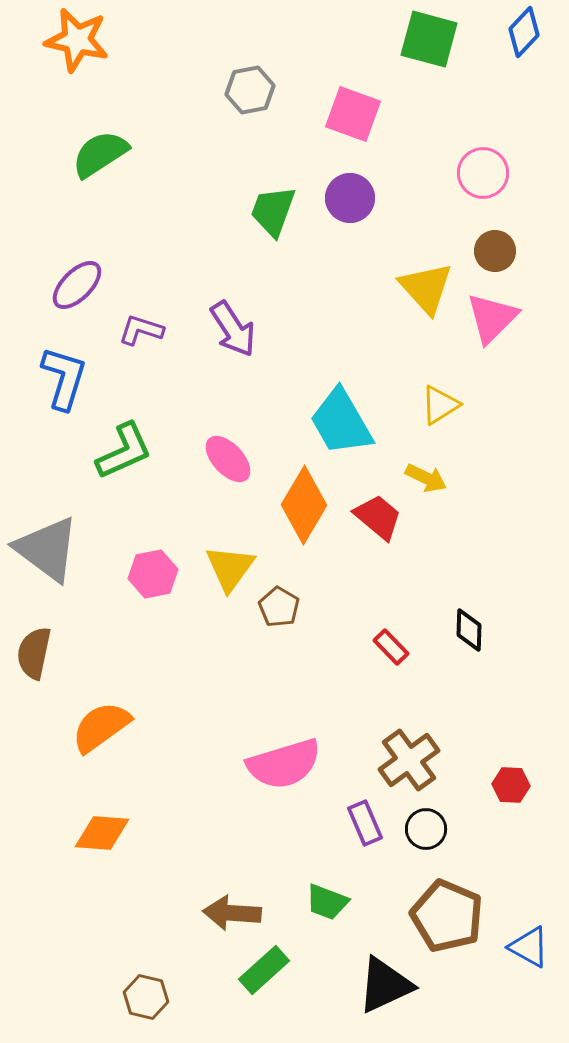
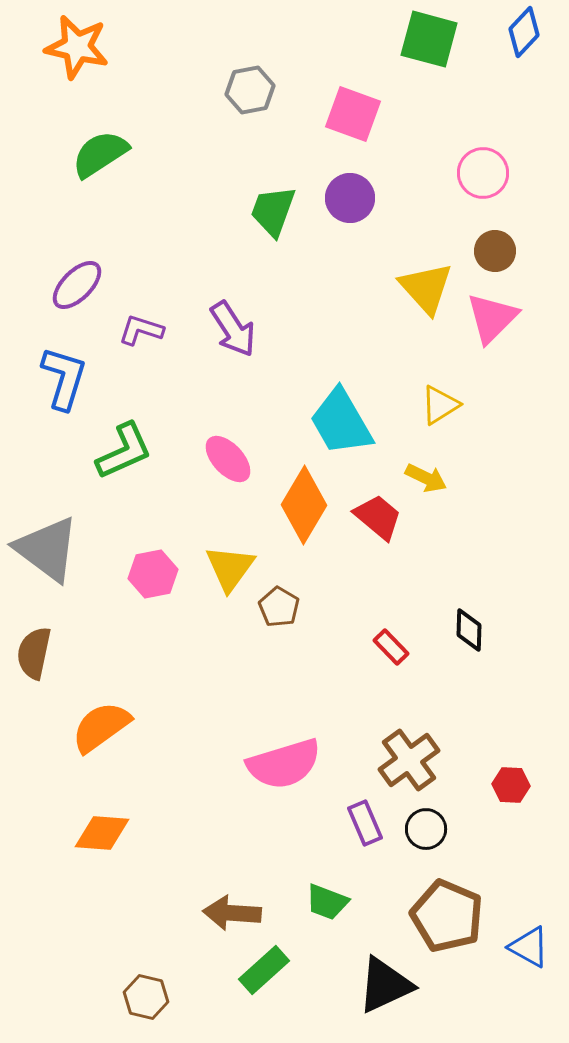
orange star at (77, 40): moved 7 px down
